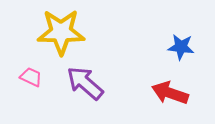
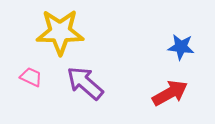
yellow star: moved 1 px left
red arrow: rotated 132 degrees clockwise
